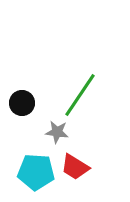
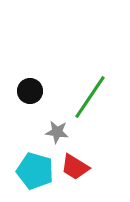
green line: moved 10 px right, 2 px down
black circle: moved 8 px right, 12 px up
cyan pentagon: moved 1 px left, 1 px up; rotated 12 degrees clockwise
